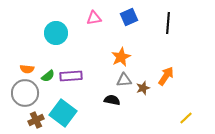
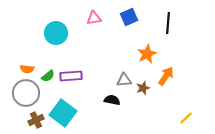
orange star: moved 26 px right, 3 px up
gray circle: moved 1 px right
